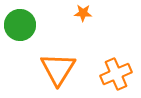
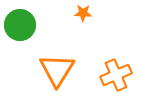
orange triangle: moved 1 px left, 1 px down
orange cross: moved 1 px down
